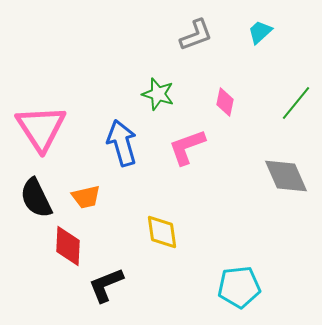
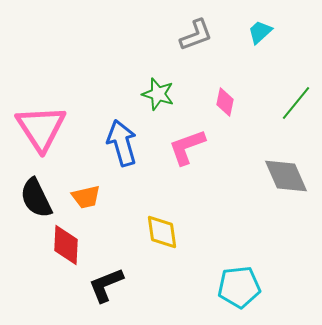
red diamond: moved 2 px left, 1 px up
